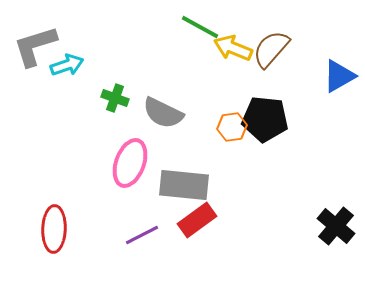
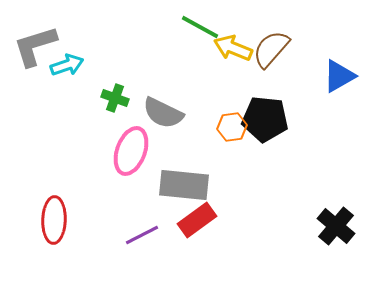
pink ellipse: moved 1 px right, 12 px up
red ellipse: moved 9 px up
